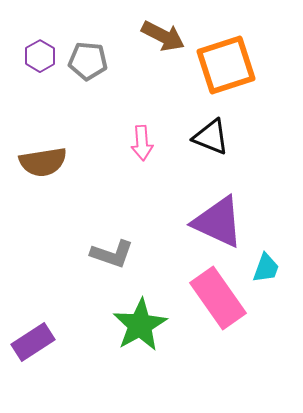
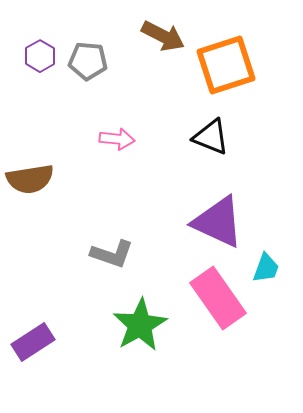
pink arrow: moved 25 px left, 4 px up; rotated 80 degrees counterclockwise
brown semicircle: moved 13 px left, 17 px down
